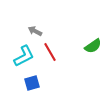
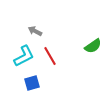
red line: moved 4 px down
